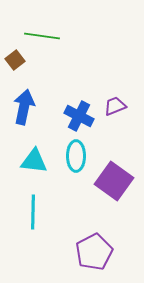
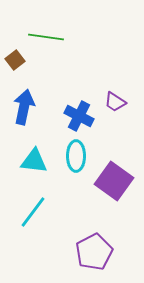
green line: moved 4 px right, 1 px down
purple trapezoid: moved 4 px up; rotated 125 degrees counterclockwise
cyan line: rotated 36 degrees clockwise
